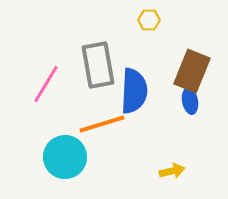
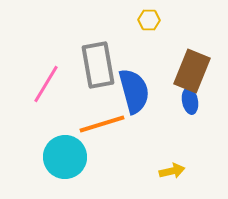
blue semicircle: rotated 18 degrees counterclockwise
